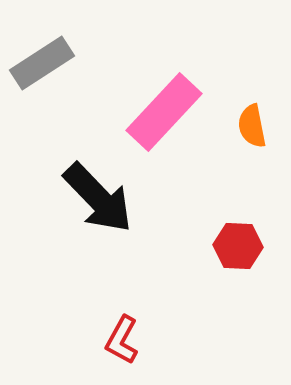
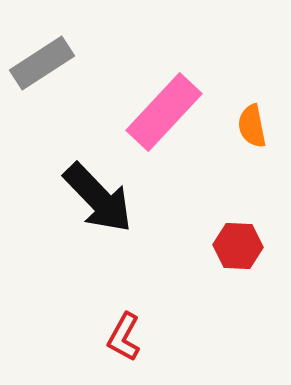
red L-shape: moved 2 px right, 3 px up
